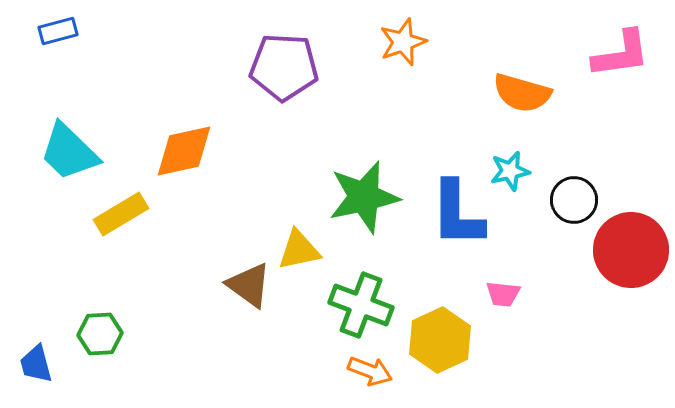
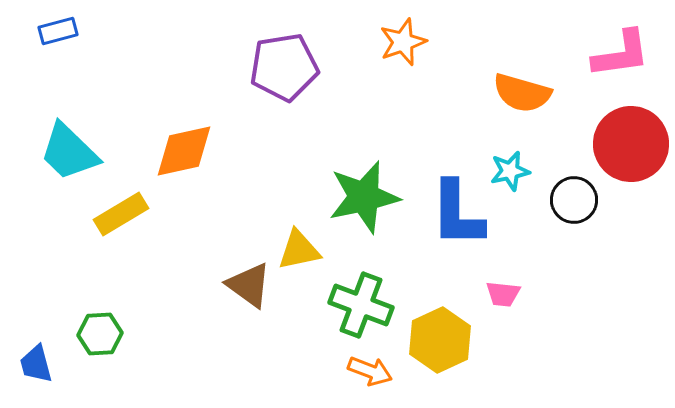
purple pentagon: rotated 12 degrees counterclockwise
red circle: moved 106 px up
